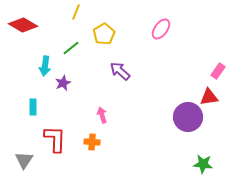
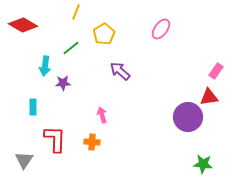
pink rectangle: moved 2 px left
purple star: rotated 21 degrees clockwise
